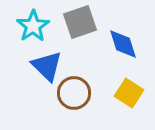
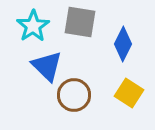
gray square: rotated 28 degrees clockwise
blue diamond: rotated 44 degrees clockwise
brown circle: moved 2 px down
